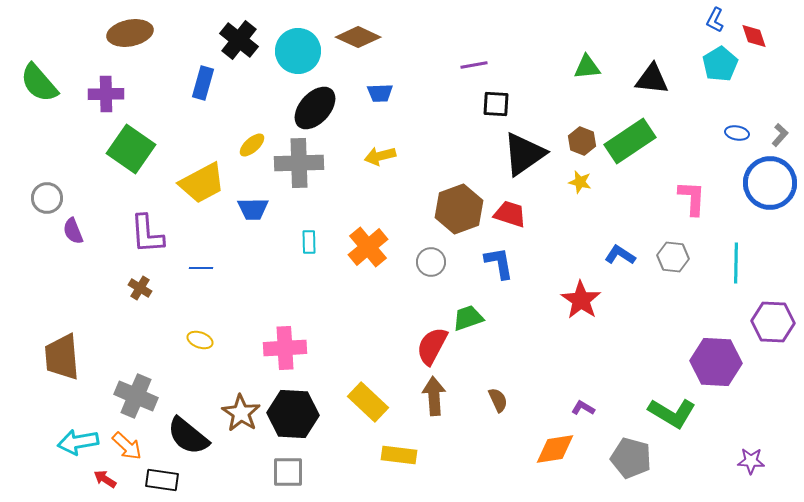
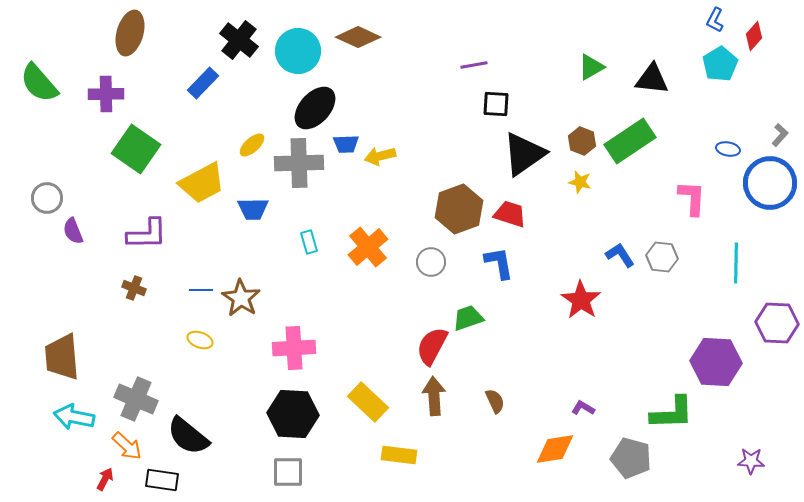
brown ellipse at (130, 33): rotated 63 degrees counterclockwise
red diamond at (754, 36): rotated 60 degrees clockwise
green triangle at (587, 67): moved 4 px right; rotated 24 degrees counterclockwise
blue rectangle at (203, 83): rotated 28 degrees clockwise
blue trapezoid at (380, 93): moved 34 px left, 51 px down
blue ellipse at (737, 133): moved 9 px left, 16 px down
green square at (131, 149): moved 5 px right
purple L-shape at (147, 234): rotated 87 degrees counterclockwise
cyan rectangle at (309, 242): rotated 15 degrees counterclockwise
blue L-shape at (620, 255): rotated 24 degrees clockwise
gray hexagon at (673, 257): moved 11 px left
blue line at (201, 268): moved 22 px down
brown cross at (140, 288): moved 6 px left; rotated 10 degrees counterclockwise
purple hexagon at (773, 322): moved 4 px right, 1 px down
pink cross at (285, 348): moved 9 px right
gray cross at (136, 396): moved 3 px down
brown semicircle at (498, 400): moved 3 px left, 1 px down
brown star at (241, 413): moved 115 px up
green L-shape at (672, 413): rotated 33 degrees counterclockwise
cyan arrow at (78, 442): moved 4 px left, 25 px up; rotated 21 degrees clockwise
red arrow at (105, 479): rotated 85 degrees clockwise
